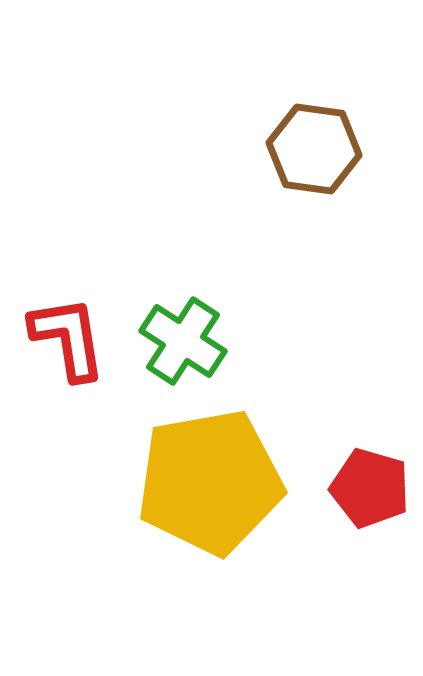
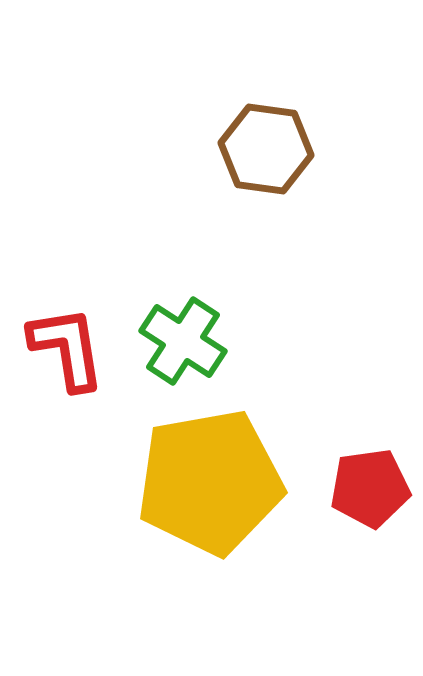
brown hexagon: moved 48 px left
red L-shape: moved 1 px left, 10 px down
red pentagon: rotated 24 degrees counterclockwise
